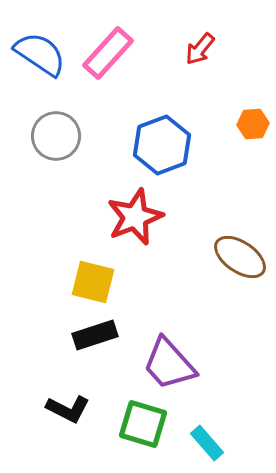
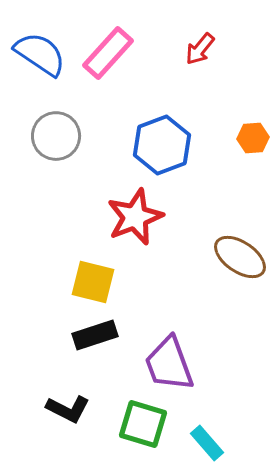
orange hexagon: moved 14 px down
purple trapezoid: rotated 22 degrees clockwise
